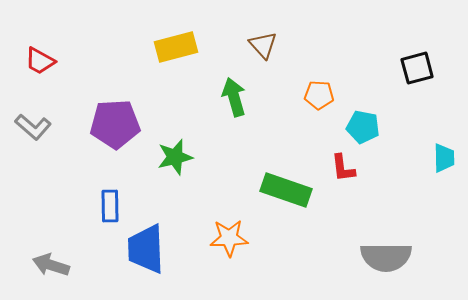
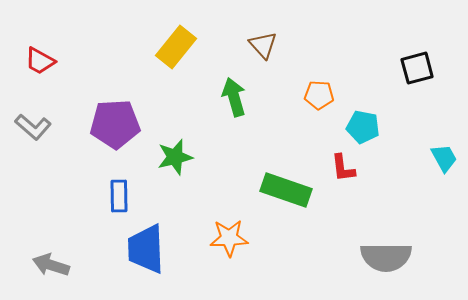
yellow rectangle: rotated 36 degrees counterclockwise
cyan trapezoid: rotated 28 degrees counterclockwise
blue rectangle: moved 9 px right, 10 px up
